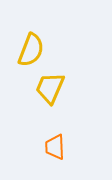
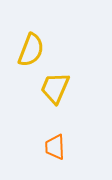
yellow trapezoid: moved 5 px right
